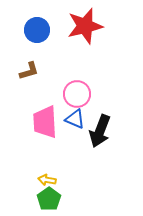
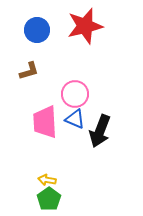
pink circle: moved 2 px left
